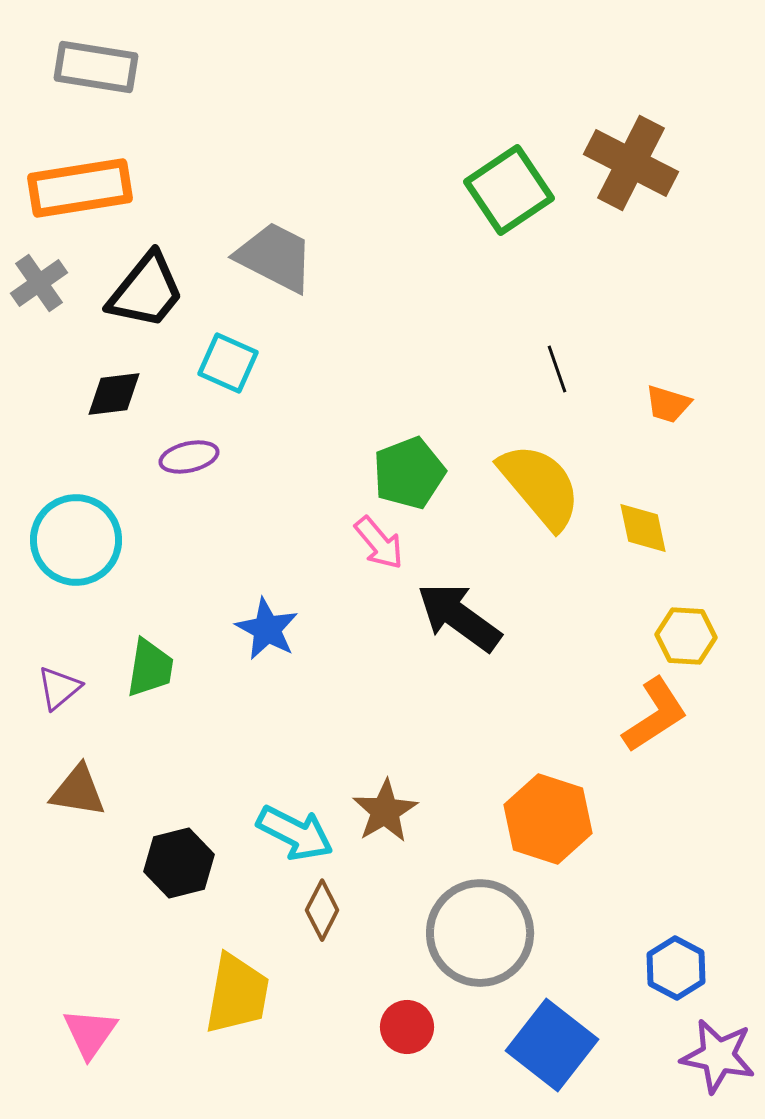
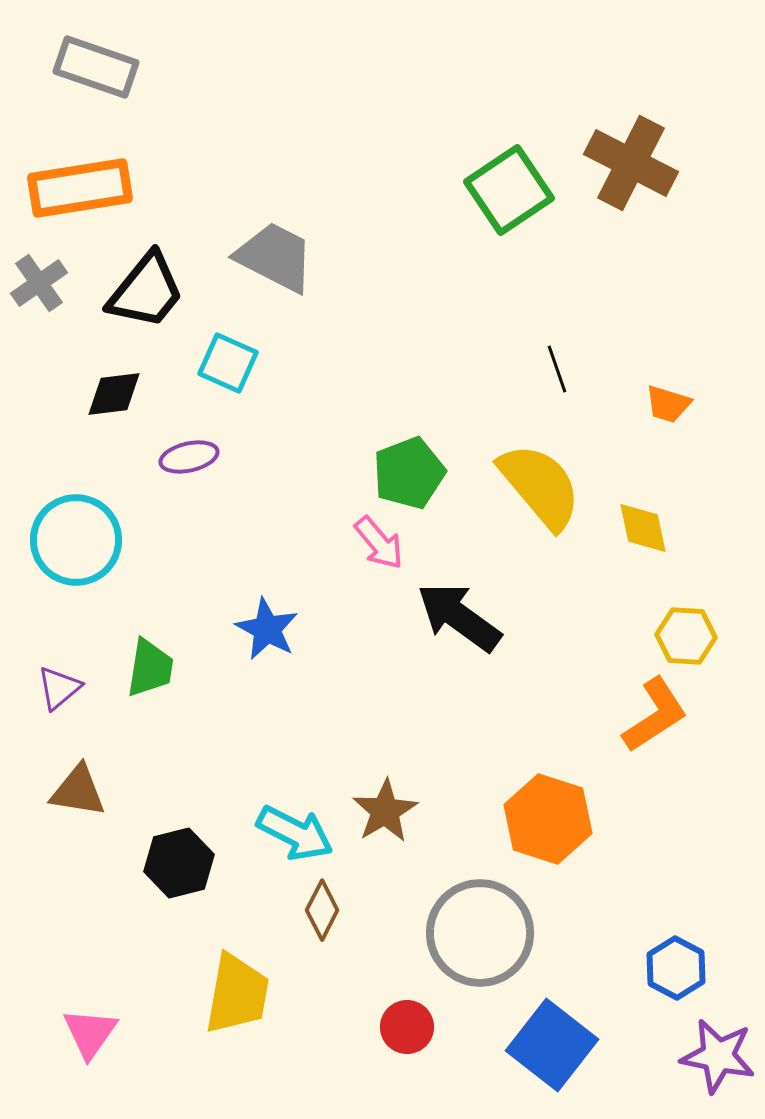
gray rectangle: rotated 10 degrees clockwise
